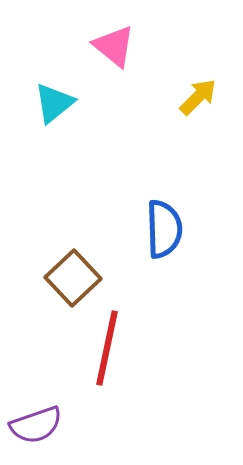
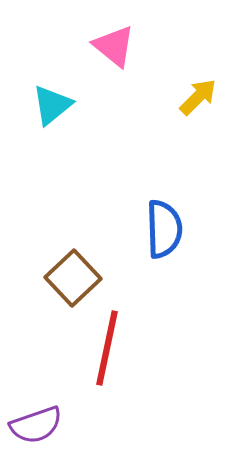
cyan triangle: moved 2 px left, 2 px down
